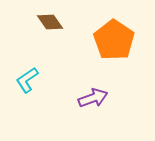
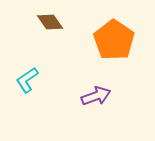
purple arrow: moved 3 px right, 2 px up
